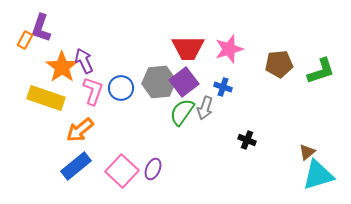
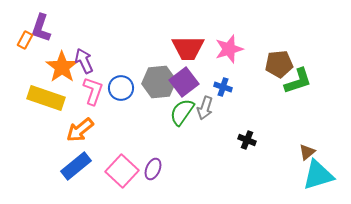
green L-shape: moved 23 px left, 10 px down
